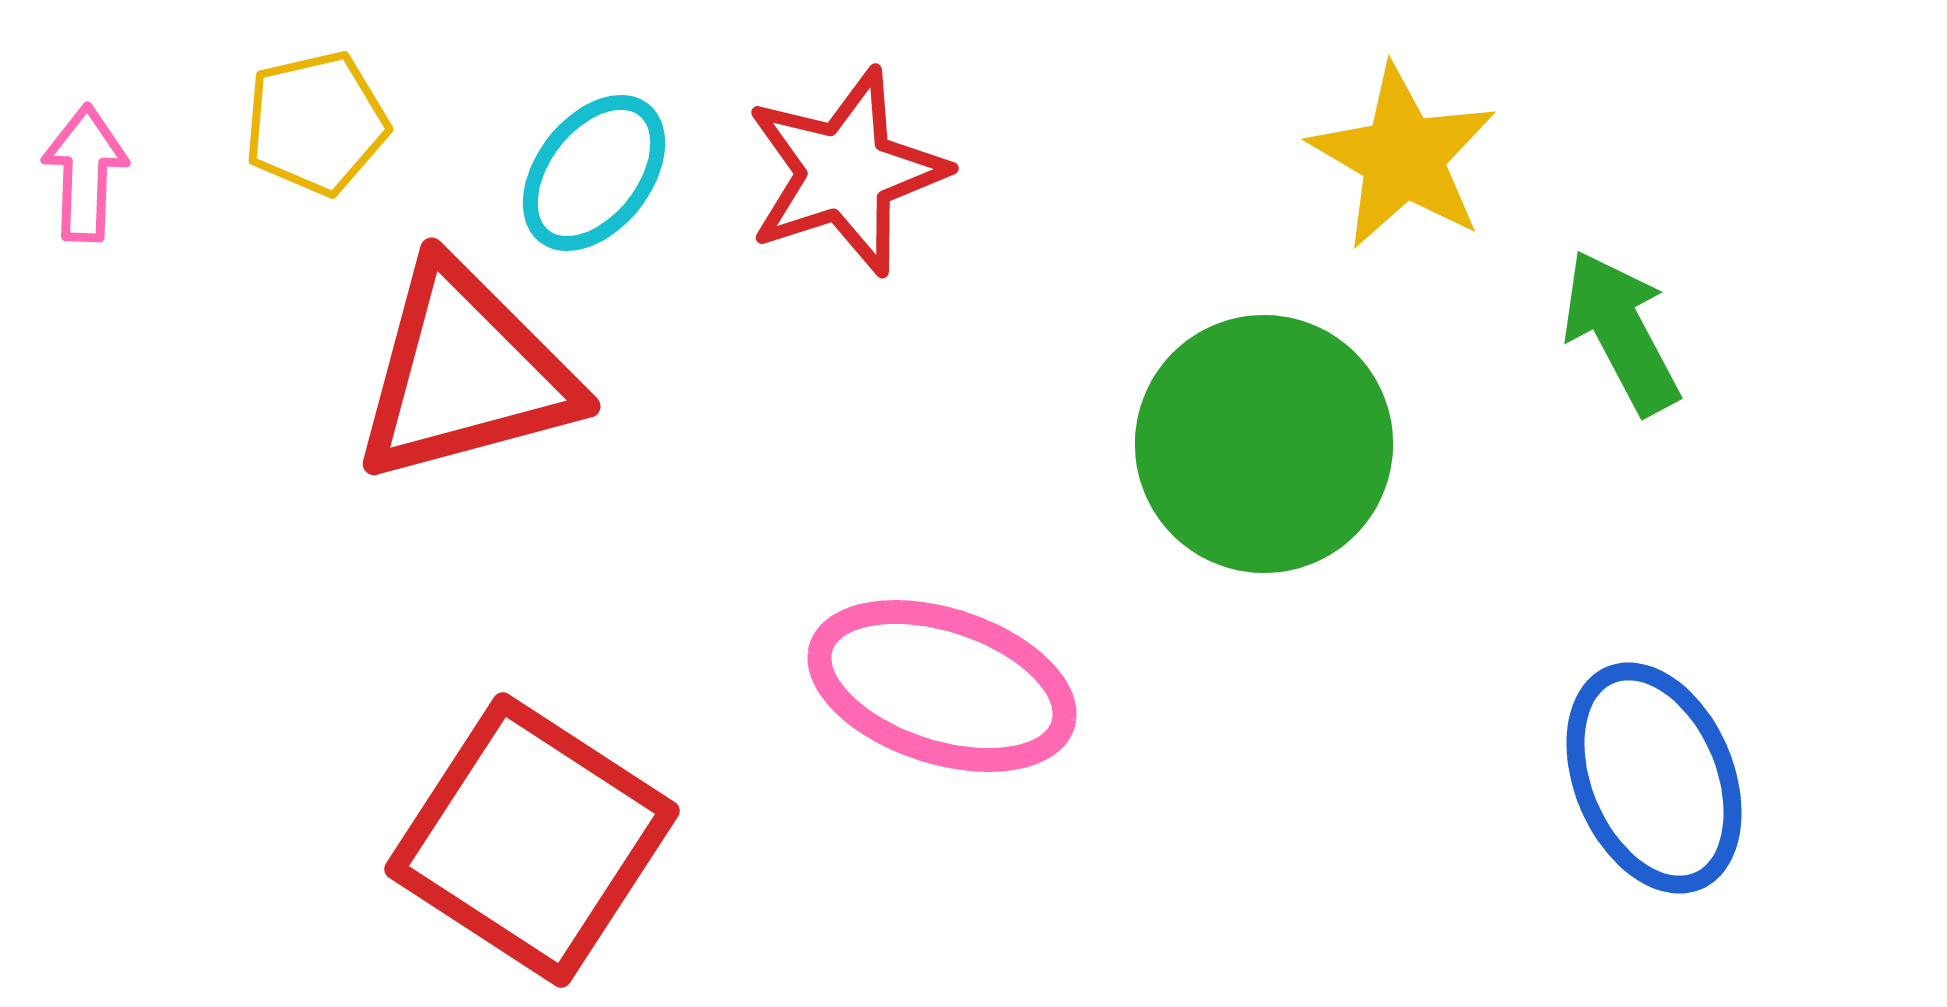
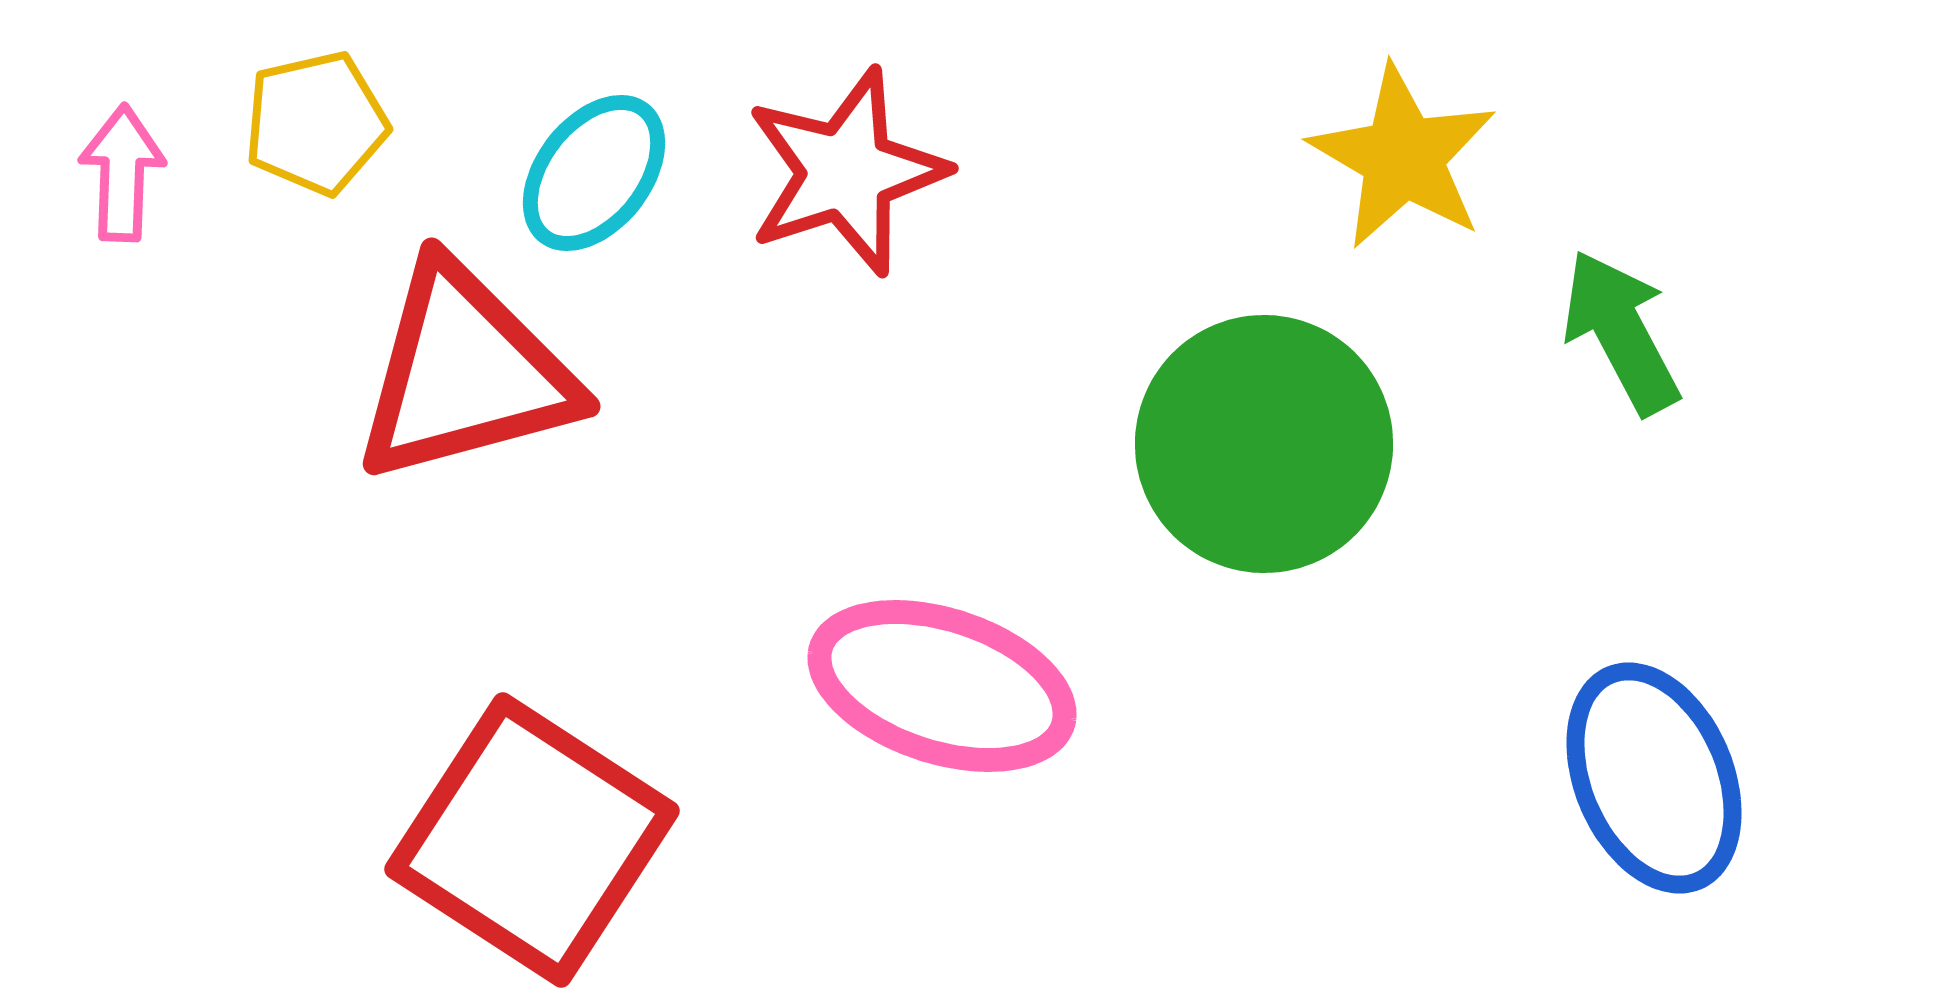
pink arrow: moved 37 px right
